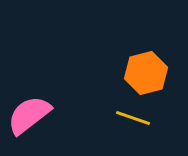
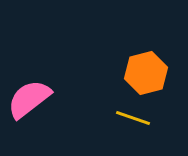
pink semicircle: moved 16 px up
